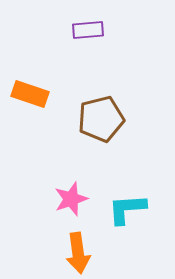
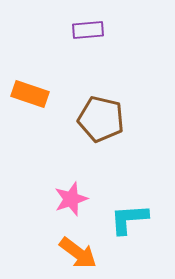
brown pentagon: rotated 27 degrees clockwise
cyan L-shape: moved 2 px right, 10 px down
orange arrow: rotated 45 degrees counterclockwise
